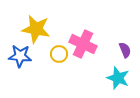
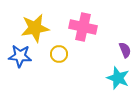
yellow star: moved 1 px left, 1 px up; rotated 20 degrees counterclockwise
pink cross: moved 17 px up; rotated 12 degrees counterclockwise
